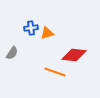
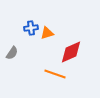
red diamond: moved 3 px left, 3 px up; rotated 30 degrees counterclockwise
orange line: moved 2 px down
